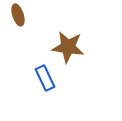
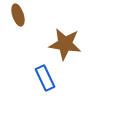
brown star: moved 3 px left, 3 px up
